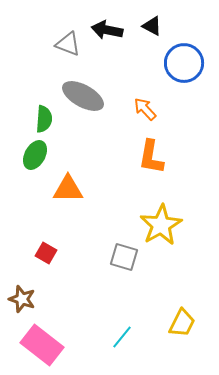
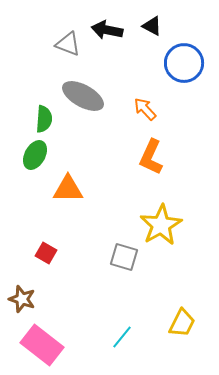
orange L-shape: rotated 15 degrees clockwise
